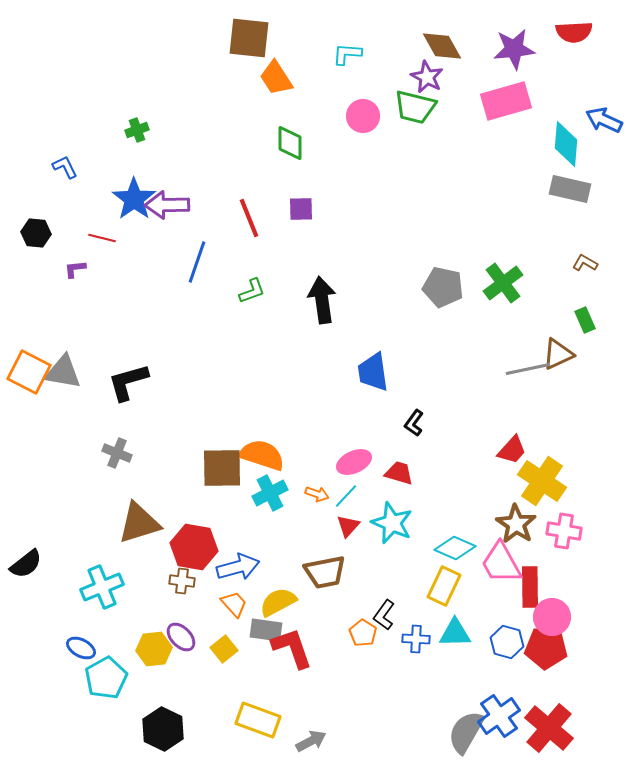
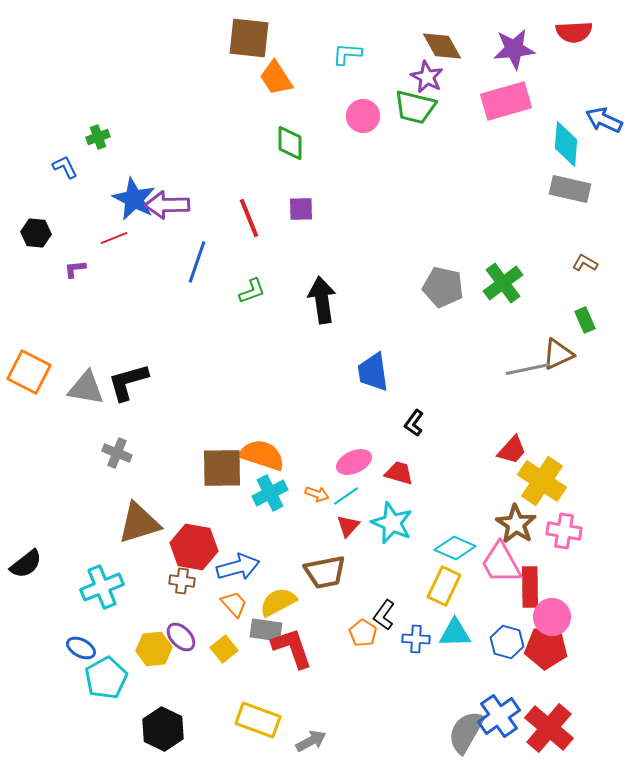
green cross at (137, 130): moved 39 px left, 7 px down
blue star at (134, 199): rotated 9 degrees counterclockwise
red line at (102, 238): moved 12 px right; rotated 36 degrees counterclockwise
gray triangle at (63, 372): moved 23 px right, 16 px down
cyan line at (346, 496): rotated 12 degrees clockwise
